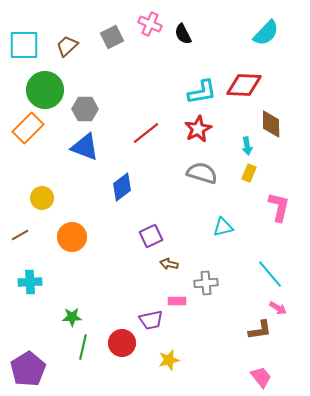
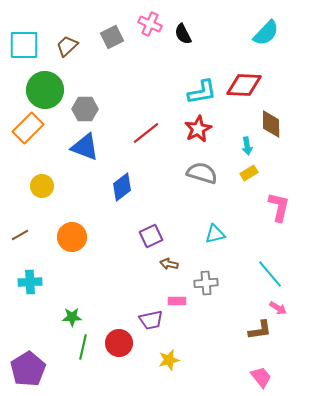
yellow rectangle: rotated 36 degrees clockwise
yellow circle: moved 12 px up
cyan triangle: moved 8 px left, 7 px down
red circle: moved 3 px left
